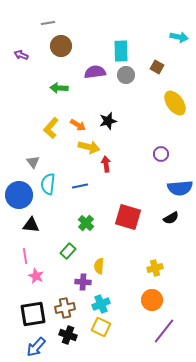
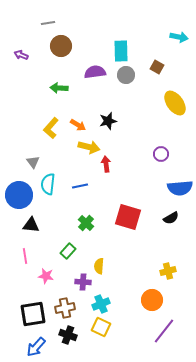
yellow cross: moved 13 px right, 3 px down
pink star: moved 10 px right; rotated 14 degrees counterclockwise
